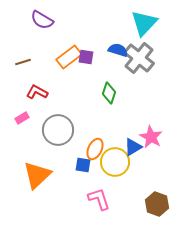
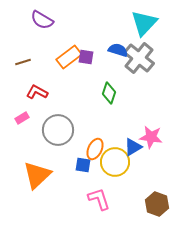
pink star: rotated 20 degrees counterclockwise
